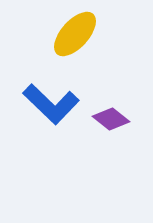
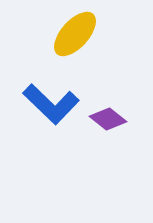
purple diamond: moved 3 px left
